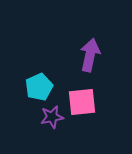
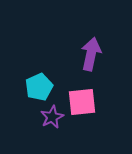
purple arrow: moved 1 px right, 1 px up
purple star: rotated 15 degrees counterclockwise
